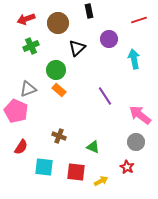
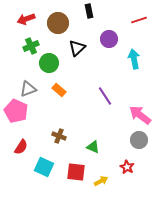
green circle: moved 7 px left, 7 px up
gray circle: moved 3 px right, 2 px up
cyan square: rotated 18 degrees clockwise
